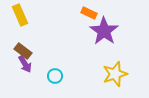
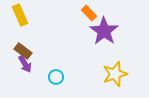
orange rectangle: rotated 21 degrees clockwise
cyan circle: moved 1 px right, 1 px down
